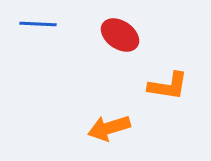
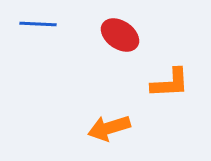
orange L-shape: moved 2 px right, 3 px up; rotated 12 degrees counterclockwise
